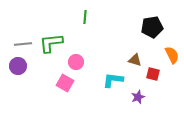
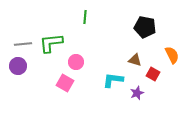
black pentagon: moved 7 px left; rotated 20 degrees clockwise
red square: rotated 16 degrees clockwise
purple star: moved 1 px left, 4 px up
